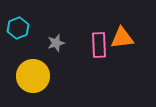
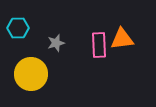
cyan hexagon: rotated 20 degrees clockwise
orange triangle: moved 1 px down
yellow circle: moved 2 px left, 2 px up
